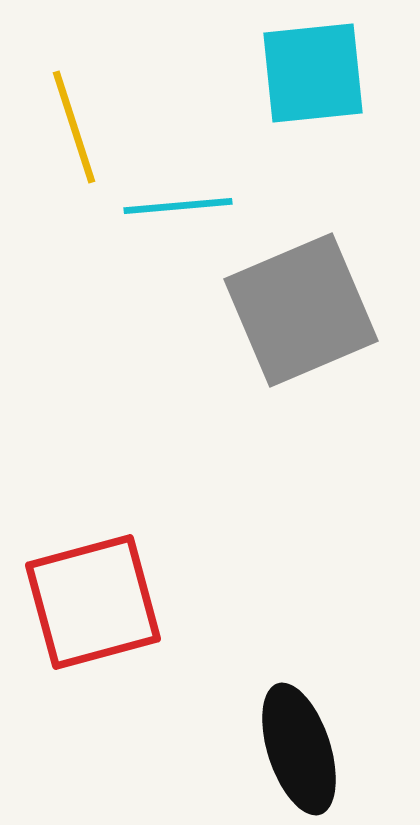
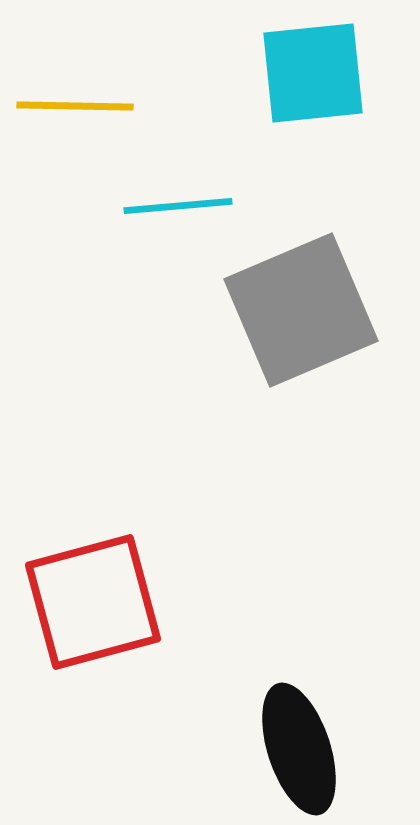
yellow line: moved 1 px right, 21 px up; rotated 71 degrees counterclockwise
